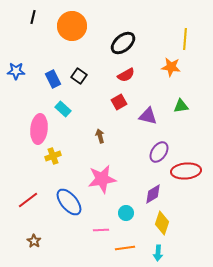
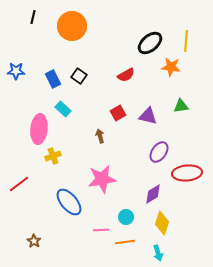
yellow line: moved 1 px right, 2 px down
black ellipse: moved 27 px right
red square: moved 1 px left, 11 px down
red ellipse: moved 1 px right, 2 px down
red line: moved 9 px left, 16 px up
cyan circle: moved 4 px down
orange line: moved 6 px up
cyan arrow: rotated 21 degrees counterclockwise
